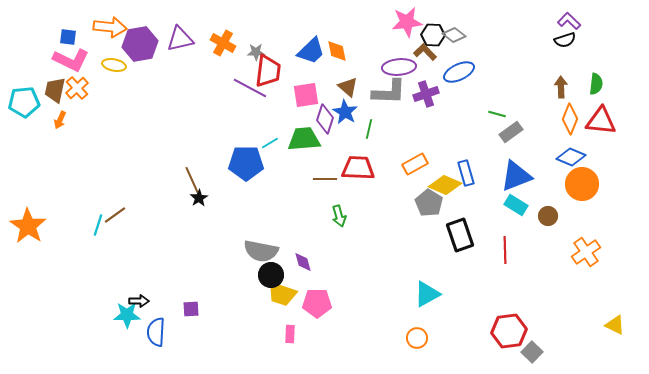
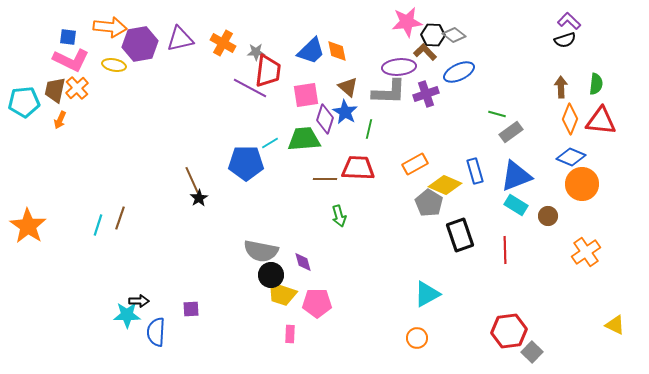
blue rectangle at (466, 173): moved 9 px right, 2 px up
brown line at (115, 215): moved 5 px right, 3 px down; rotated 35 degrees counterclockwise
